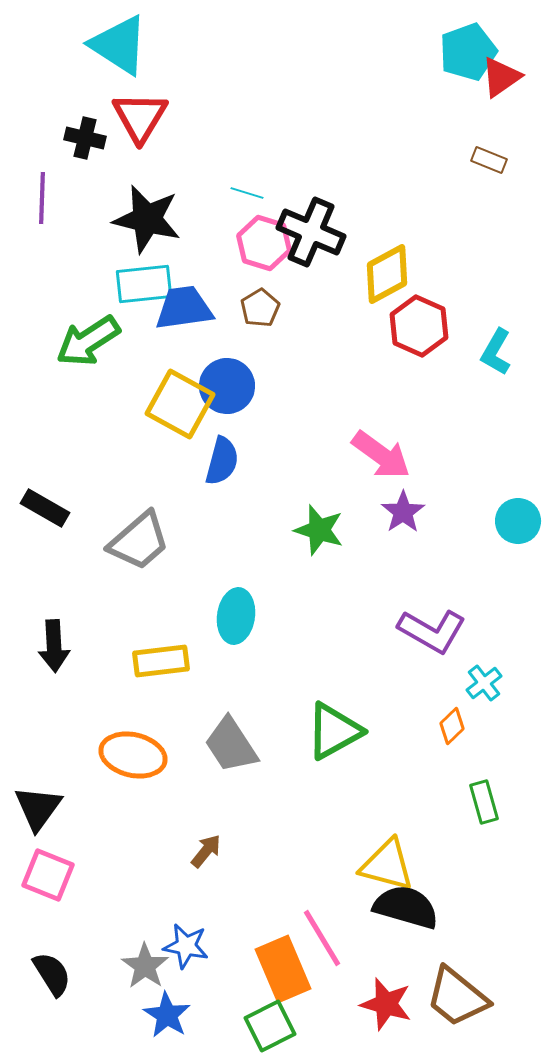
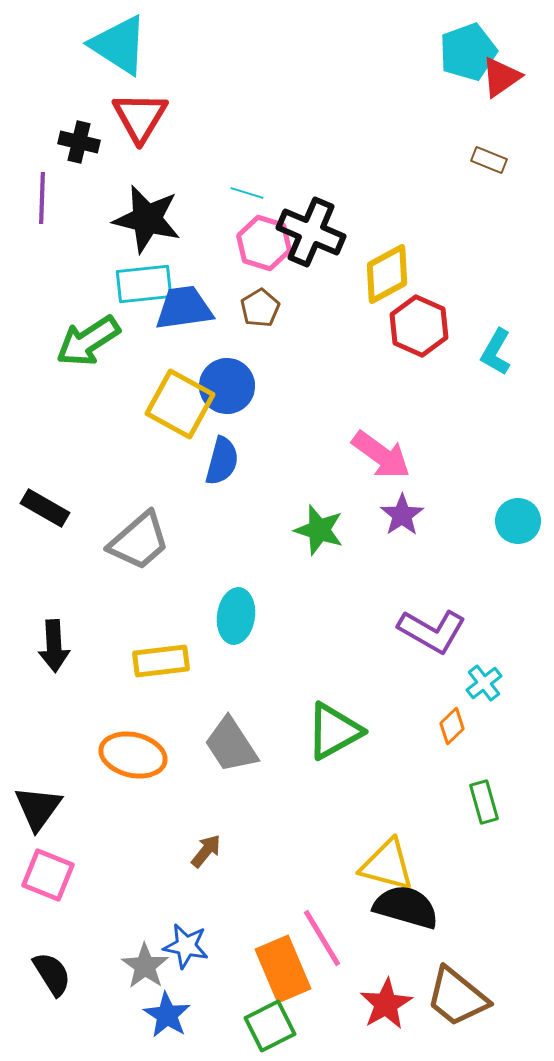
black cross at (85, 138): moved 6 px left, 4 px down
purple star at (403, 512): moved 1 px left, 3 px down
red star at (386, 1004): rotated 26 degrees clockwise
